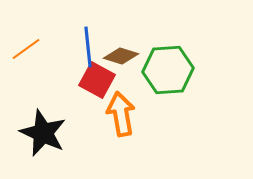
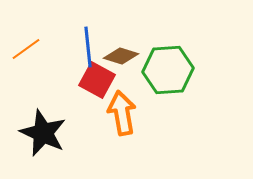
orange arrow: moved 1 px right, 1 px up
